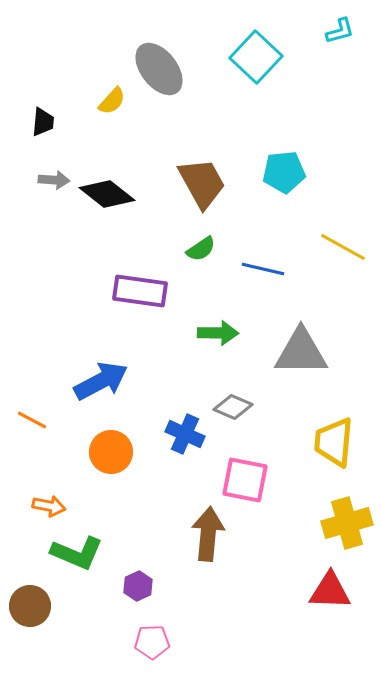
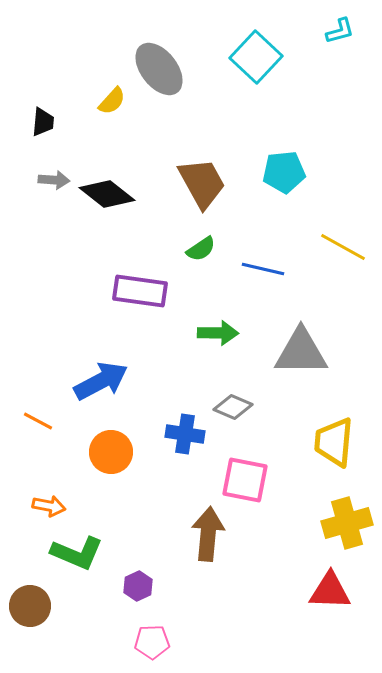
orange line: moved 6 px right, 1 px down
blue cross: rotated 15 degrees counterclockwise
